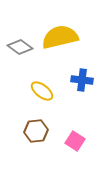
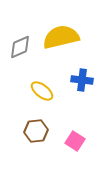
yellow semicircle: moved 1 px right
gray diamond: rotated 60 degrees counterclockwise
